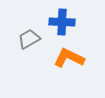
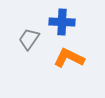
gray trapezoid: rotated 25 degrees counterclockwise
